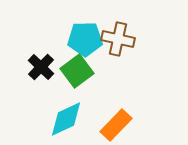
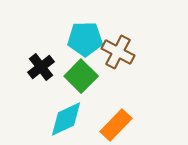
brown cross: moved 13 px down; rotated 16 degrees clockwise
black cross: rotated 8 degrees clockwise
green square: moved 4 px right, 5 px down; rotated 8 degrees counterclockwise
